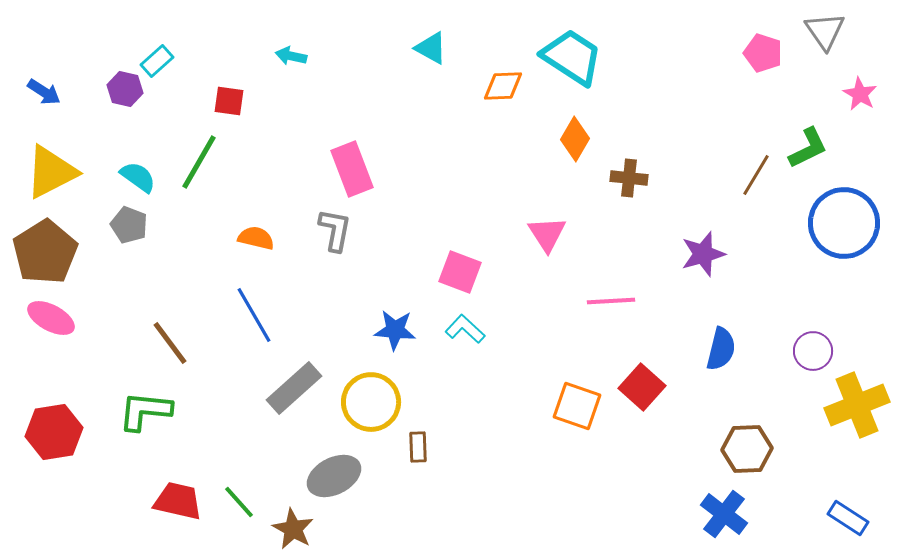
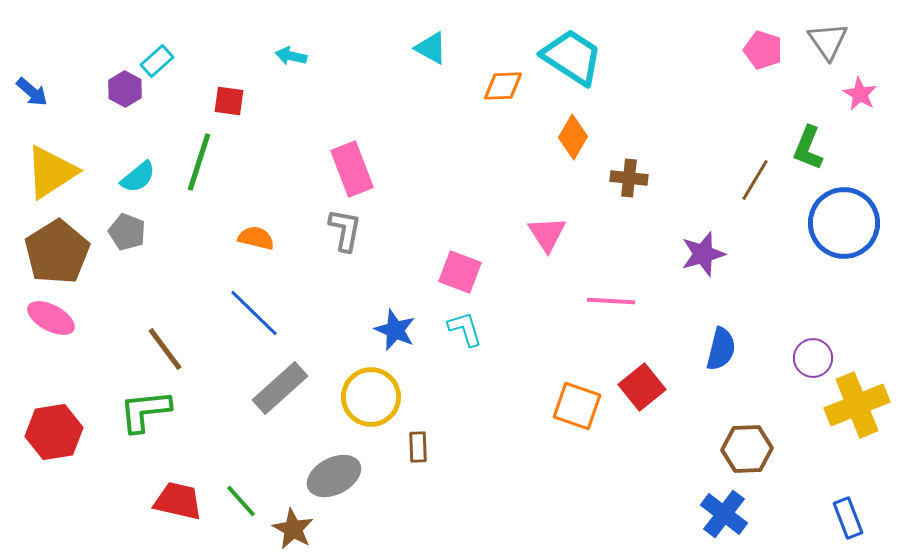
gray triangle at (825, 31): moved 3 px right, 10 px down
pink pentagon at (763, 53): moved 3 px up
purple hexagon at (125, 89): rotated 16 degrees clockwise
blue arrow at (44, 92): moved 12 px left; rotated 8 degrees clockwise
orange diamond at (575, 139): moved 2 px left, 2 px up
green L-shape at (808, 148): rotated 138 degrees clockwise
green line at (199, 162): rotated 12 degrees counterclockwise
yellow triangle at (51, 172): rotated 6 degrees counterclockwise
brown line at (756, 175): moved 1 px left, 5 px down
cyan semicircle at (138, 177): rotated 105 degrees clockwise
gray pentagon at (129, 225): moved 2 px left, 7 px down
gray L-shape at (335, 230): moved 10 px right
brown pentagon at (45, 252): moved 12 px right
pink line at (611, 301): rotated 6 degrees clockwise
blue line at (254, 315): moved 2 px up; rotated 16 degrees counterclockwise
cyan L-shape at (465, 329): rotated 30 degrees clockwise
blue star at (395, 330): rotated 18 degrees clockwise
brown line at (170, 343): moved 5 px left, 6 px down
purple circle at (813, 351): moved 7 px down
red square at (642, 387): rotated 9 degrees clockwise
gray rectangle at (294, 388): moved 14 px left
yellow circle at (371, 402): moved 5 px up
green L-shape at (145, 411): rotated 12 degrees counterclockwise
green line at (239, 502): moved 2 px right, 1 px up
blue rectangle at (848, 518): rotated 36 degrees clockwise
